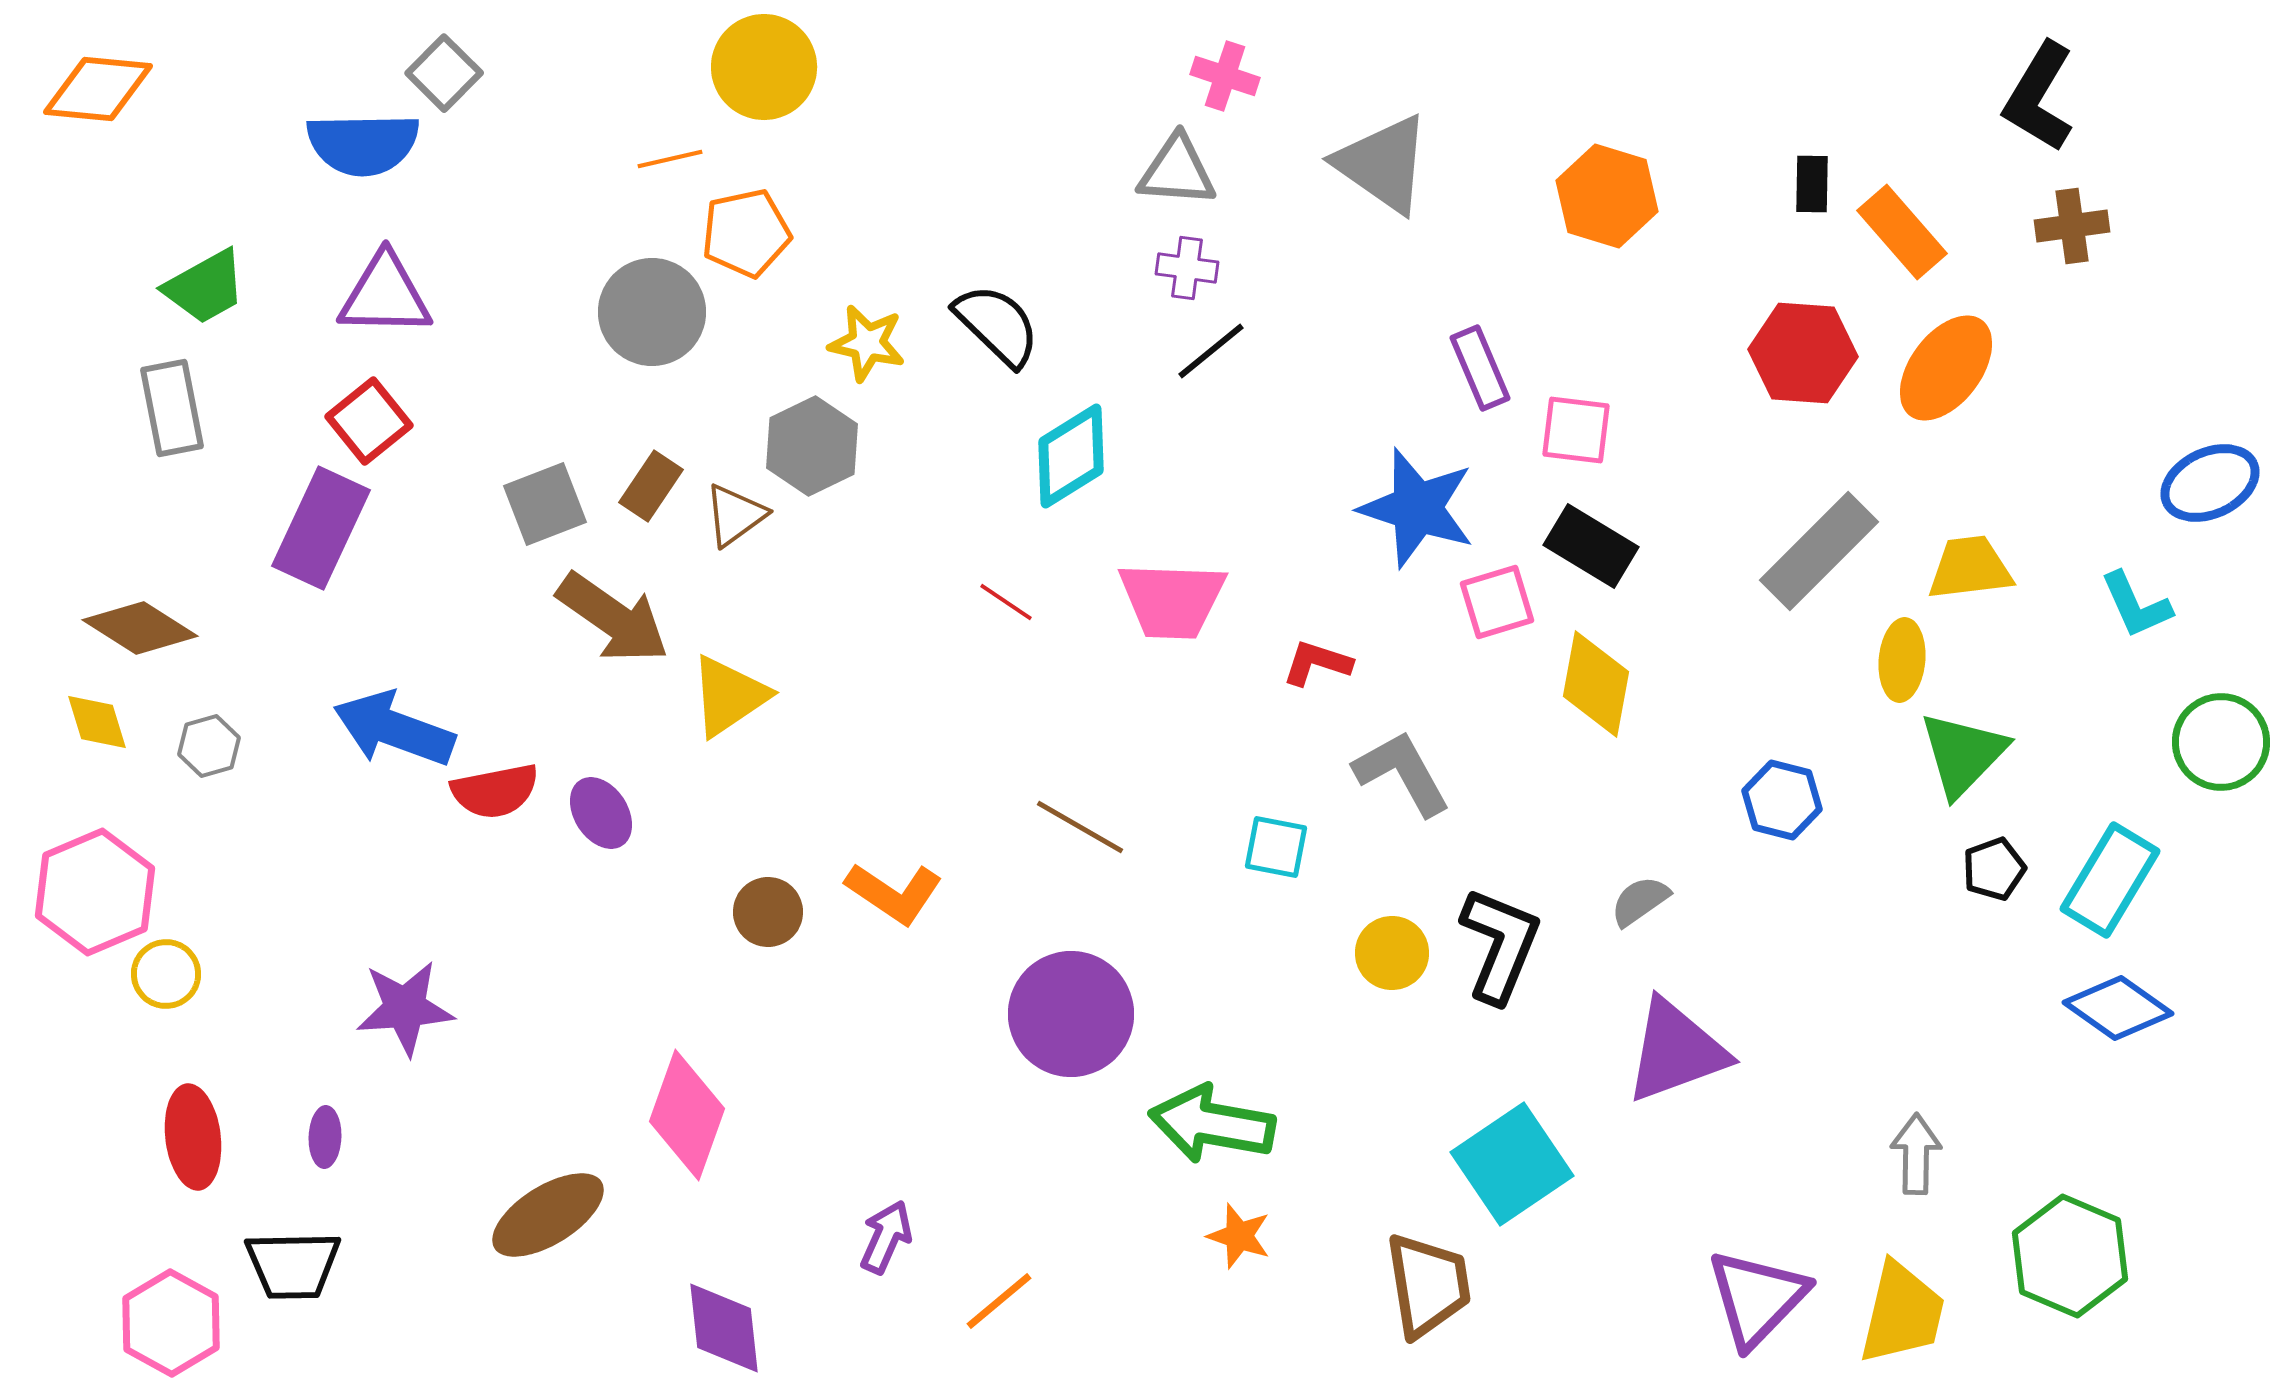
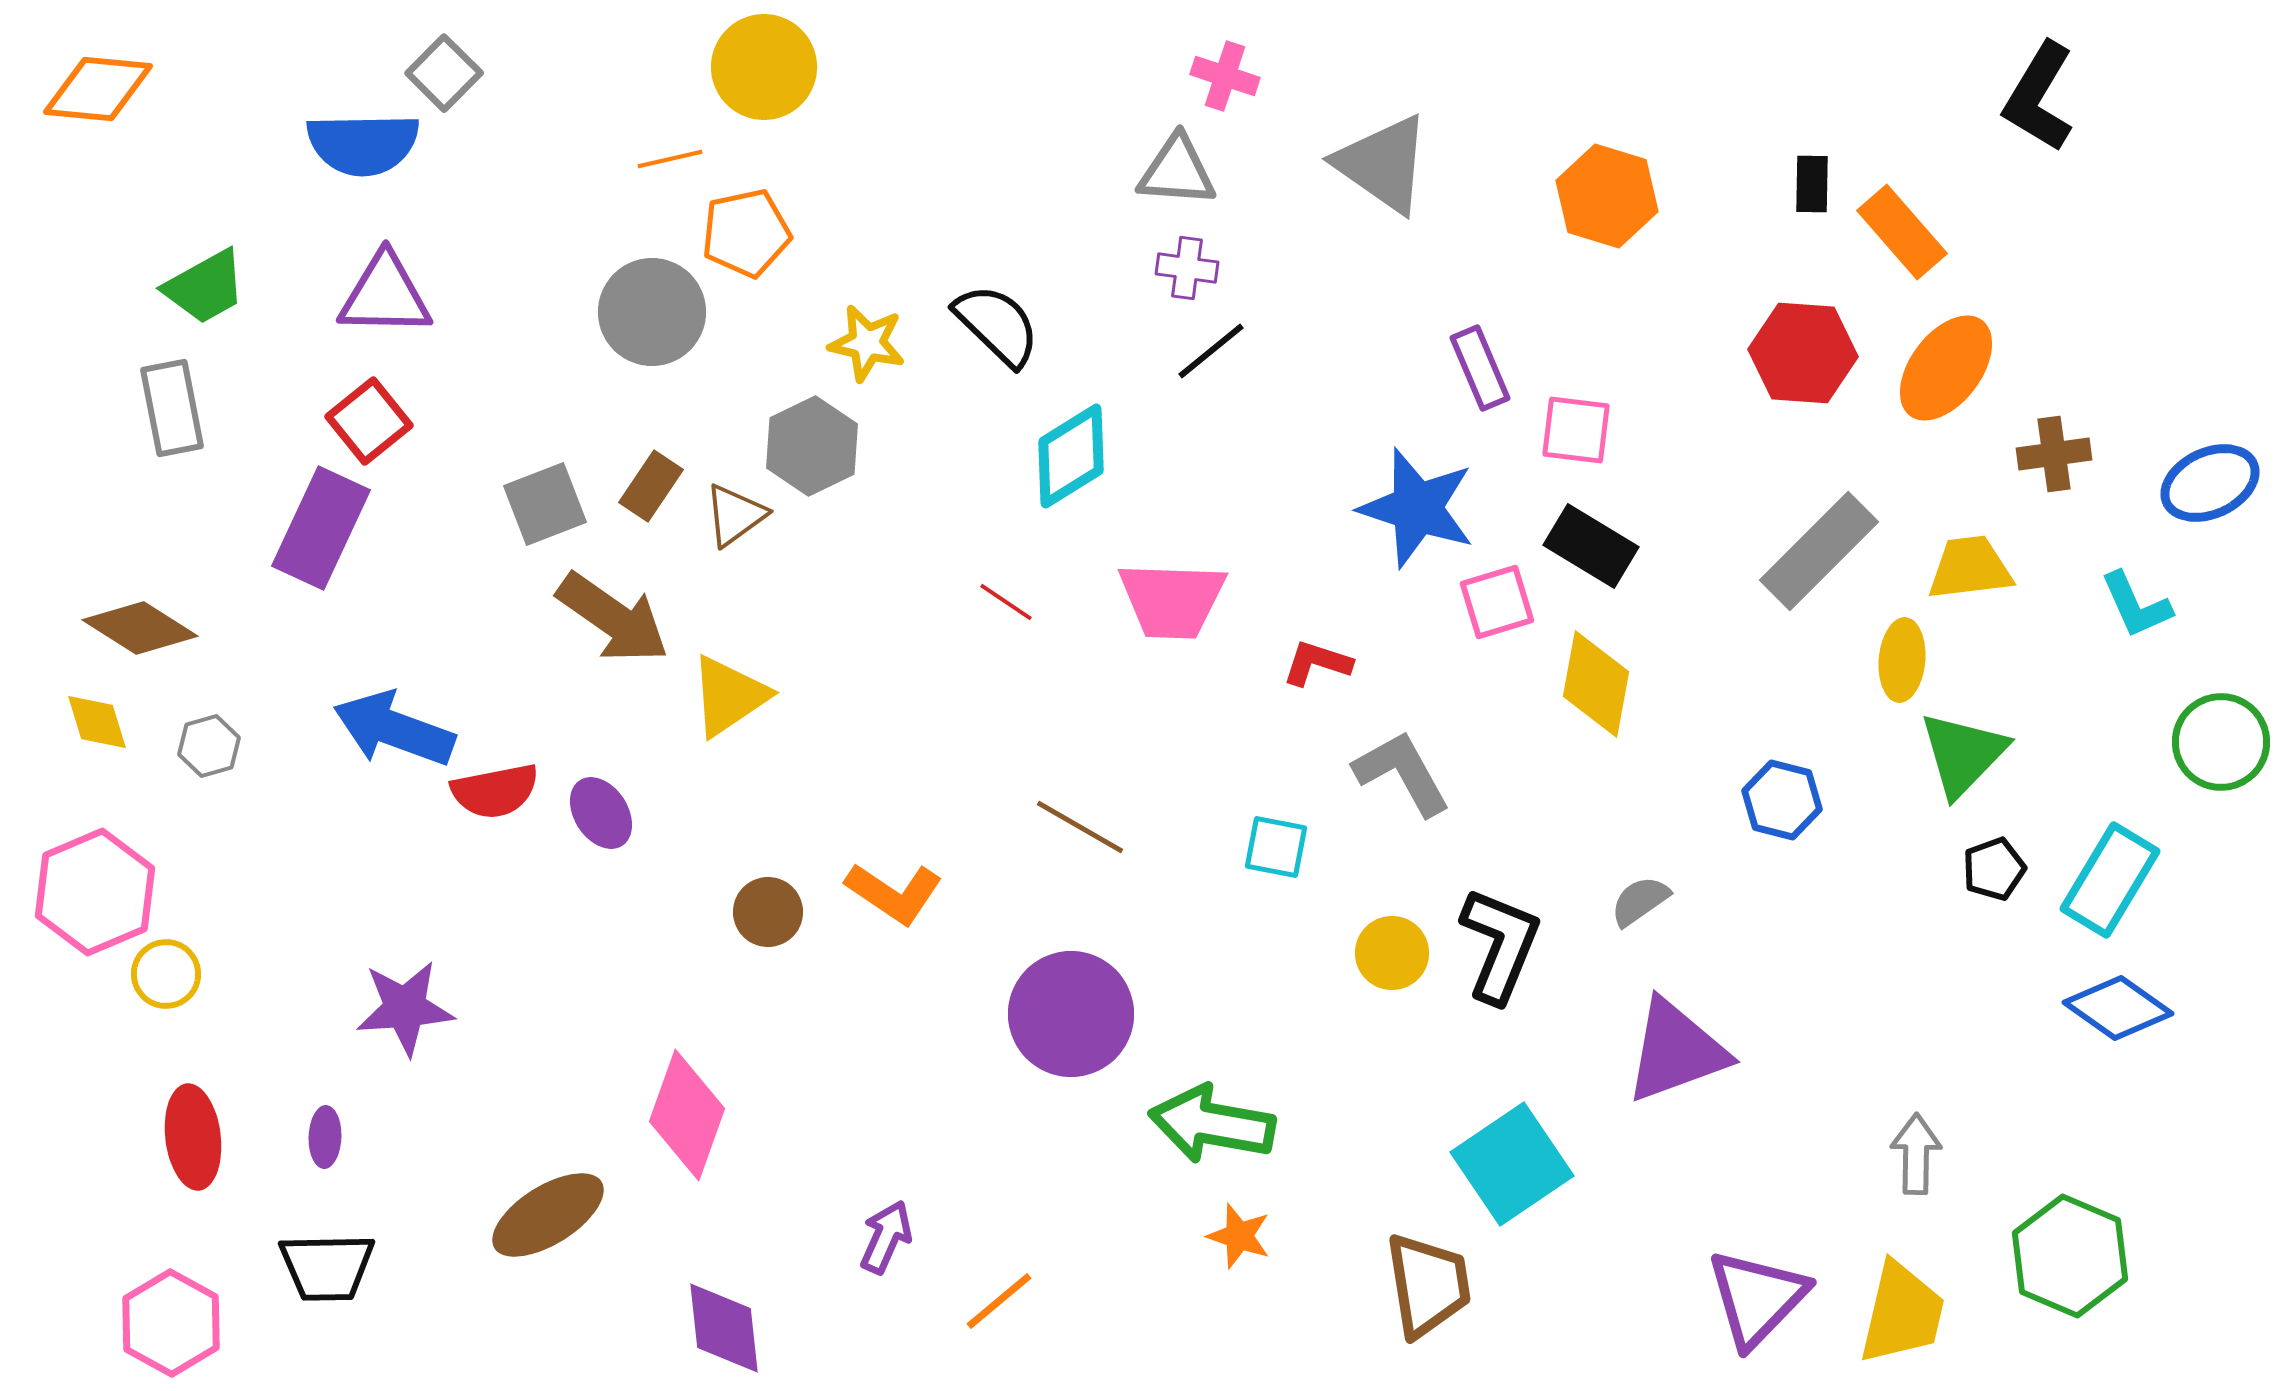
brown cross at (2072, 226): moved 18 px left, 228 px down
black trapezoid at (293, 1265): moved 34 px right, 2 px down
